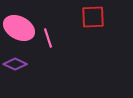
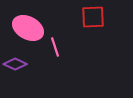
pink ellipse: moved 9 px right
pink line: moved 7 px right, 9 px down
